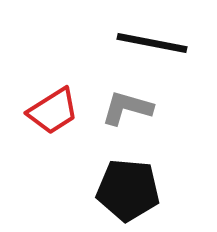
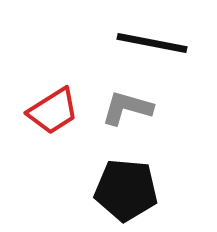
black pentagon: moved 2 px left
